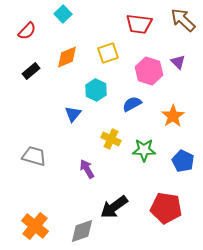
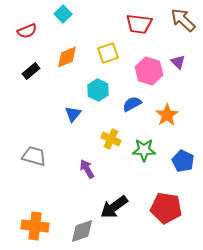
red semicircle: rotated 24 degrees clockwise
cyan hexagon: moved 2 px right
orange star: moved 6 px left, 1 px up
orange cross: rotated 32 degrees counterclockwise
